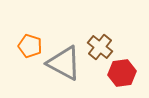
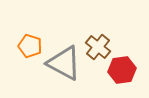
brown cross: moved 2 px left
red hexagon: moved 3 px up
